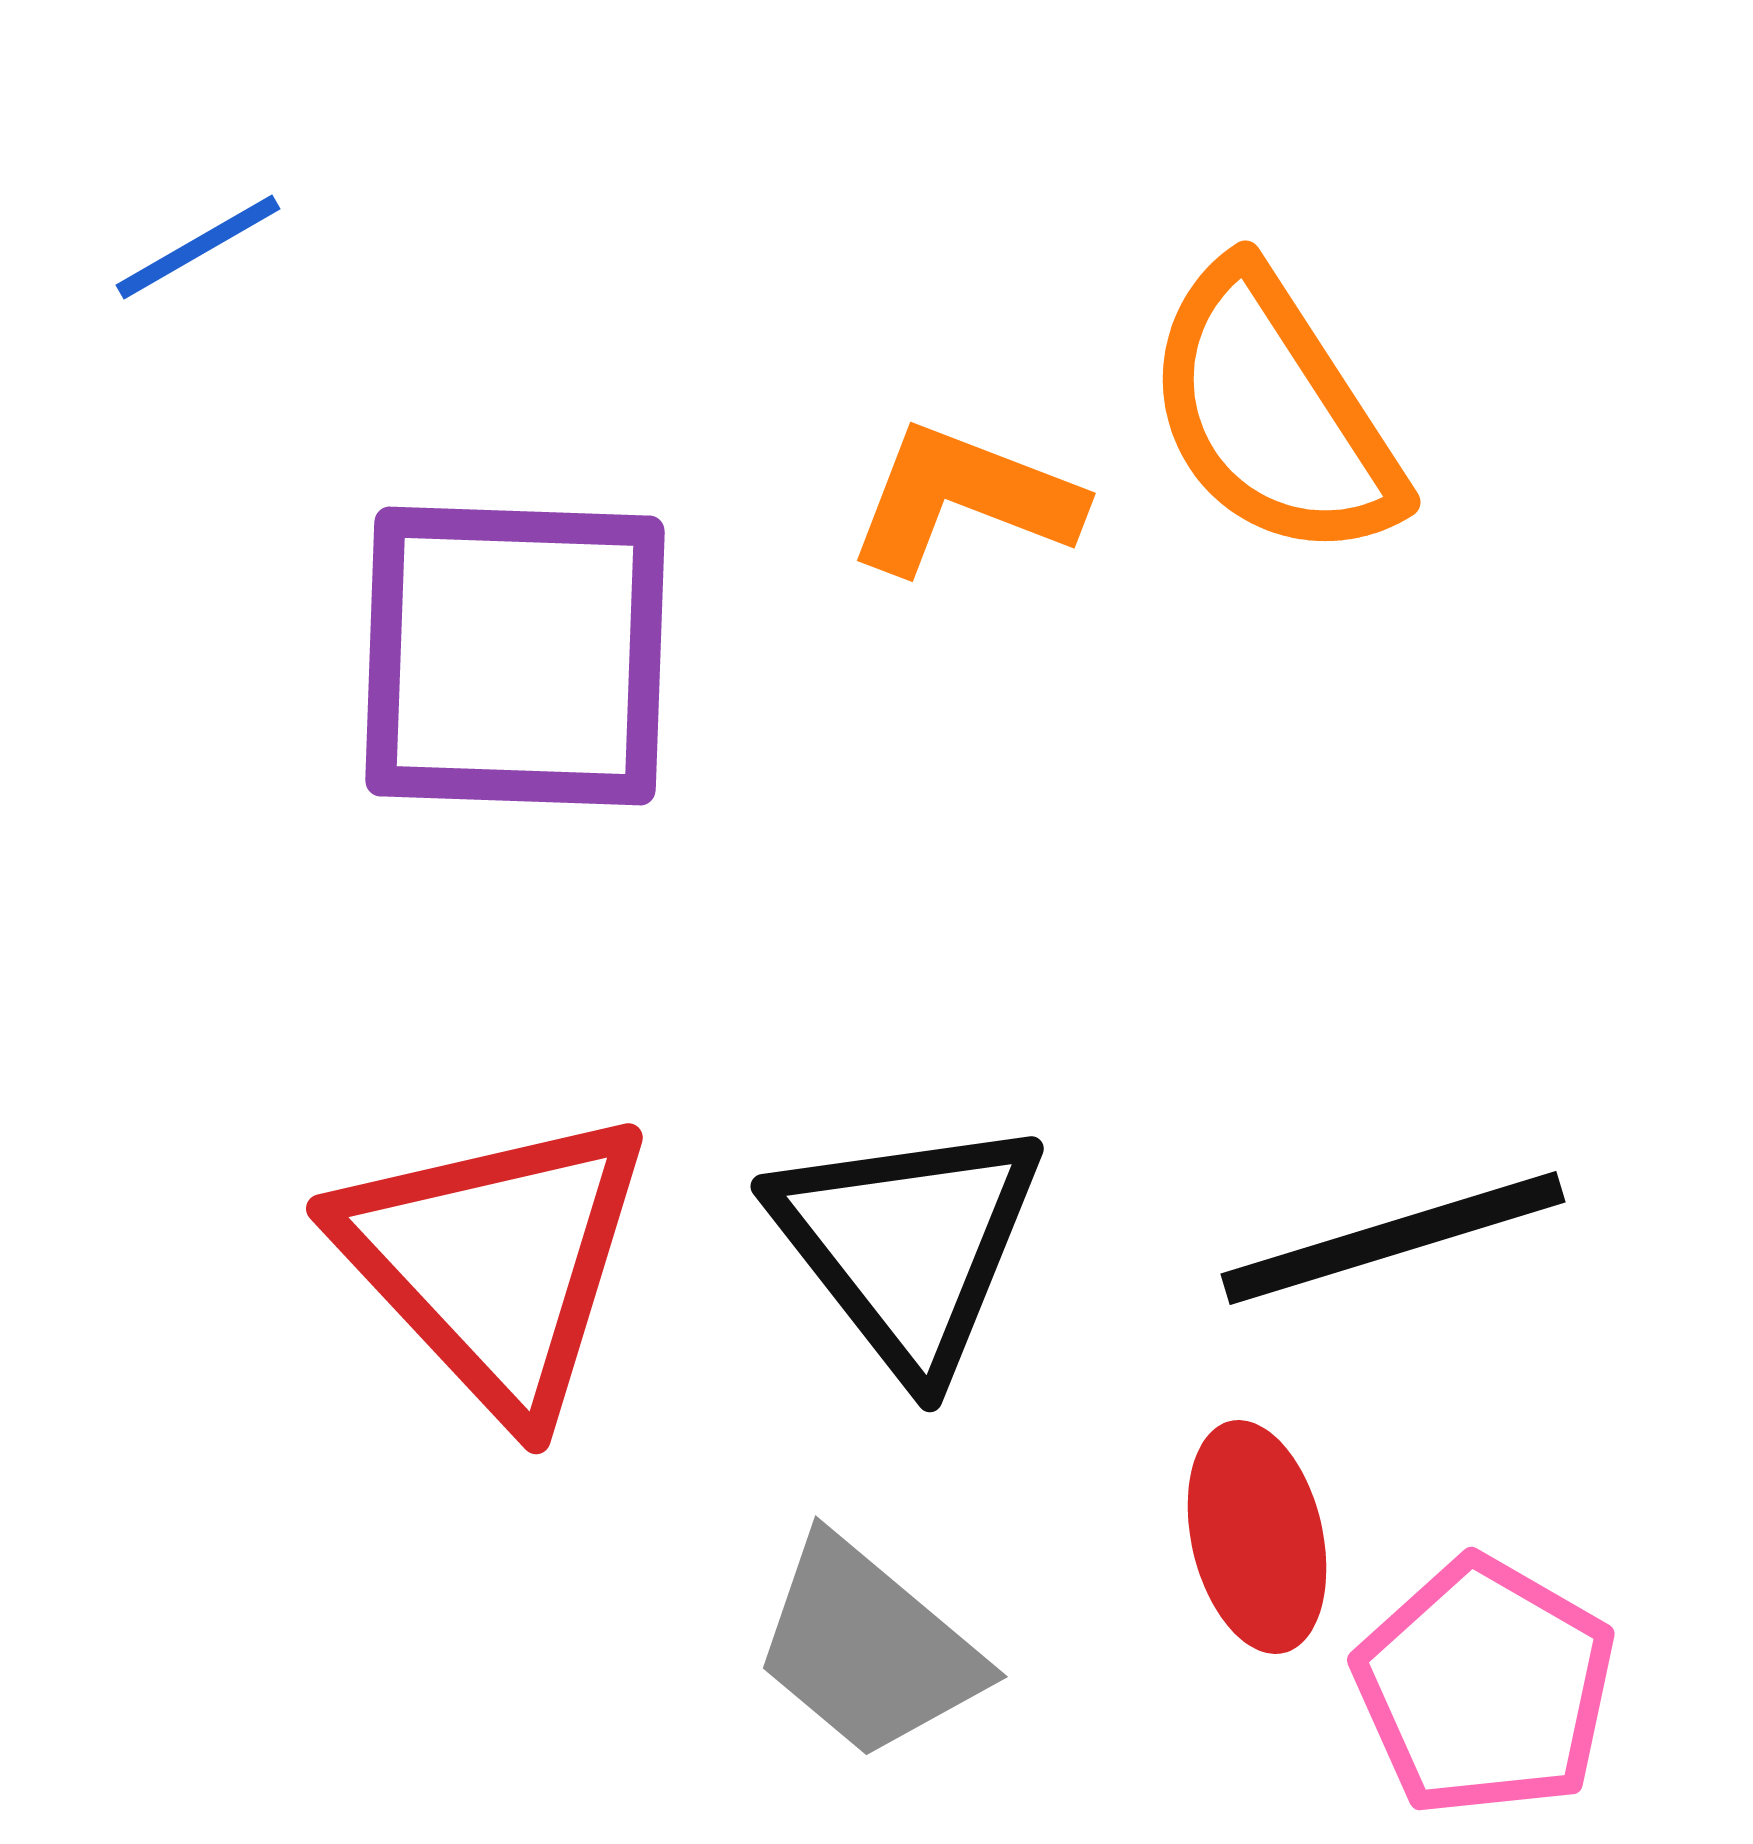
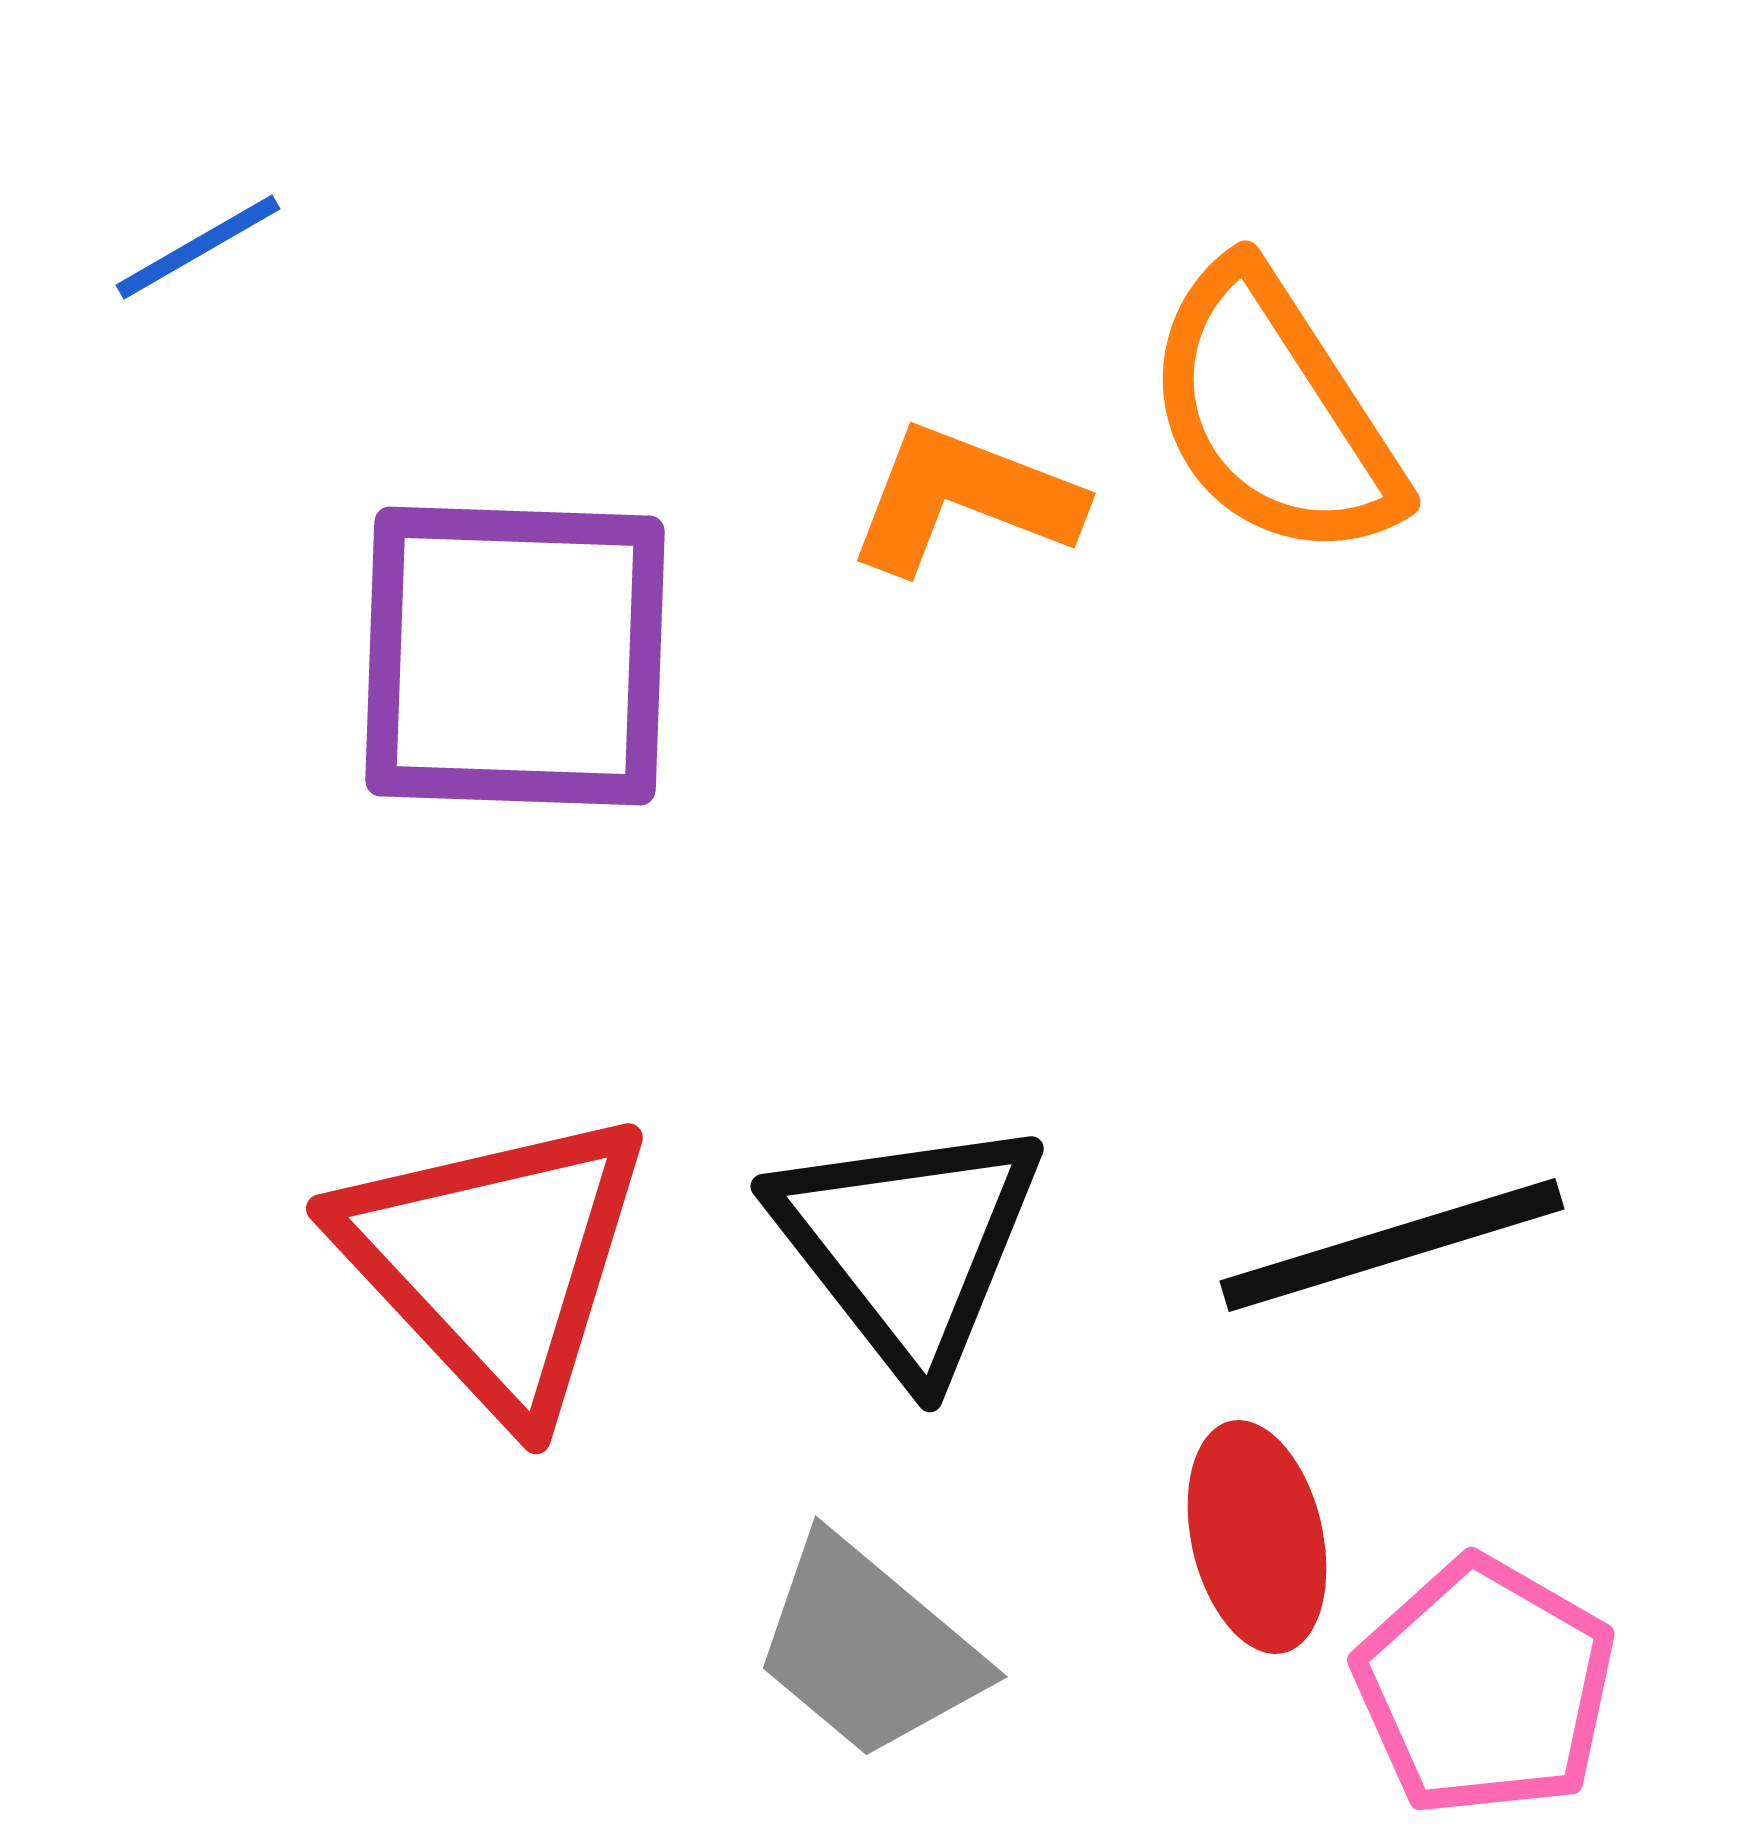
black line: moved 1 px left, 7 px down
